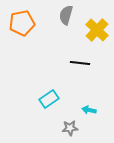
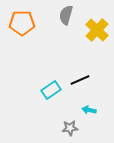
orange pentagon: rotated 10 degrees clockwise
black line: moved 17 px down; rotated 30 degrees counterclockwise
cyan rectangle: moved 2 px right, 9 px up
